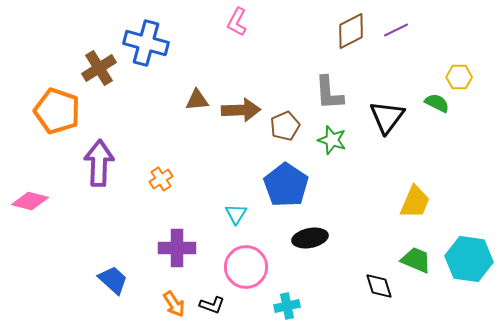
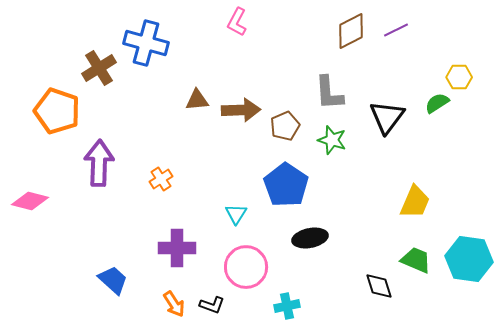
green semicircle: rotated 60 degrees counterclockwise
